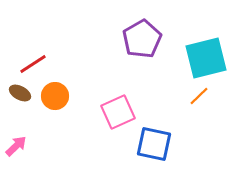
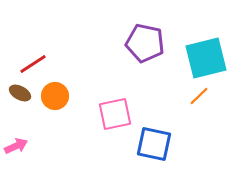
purple pentagon: moved 3 px right, 4 px down; rotated 30 degrees counterclockwise
pink square: moved 3 px left, 2 px down; rotated 12 degrees clockwise
pink arrow: rotated 20 degrees clockwise
